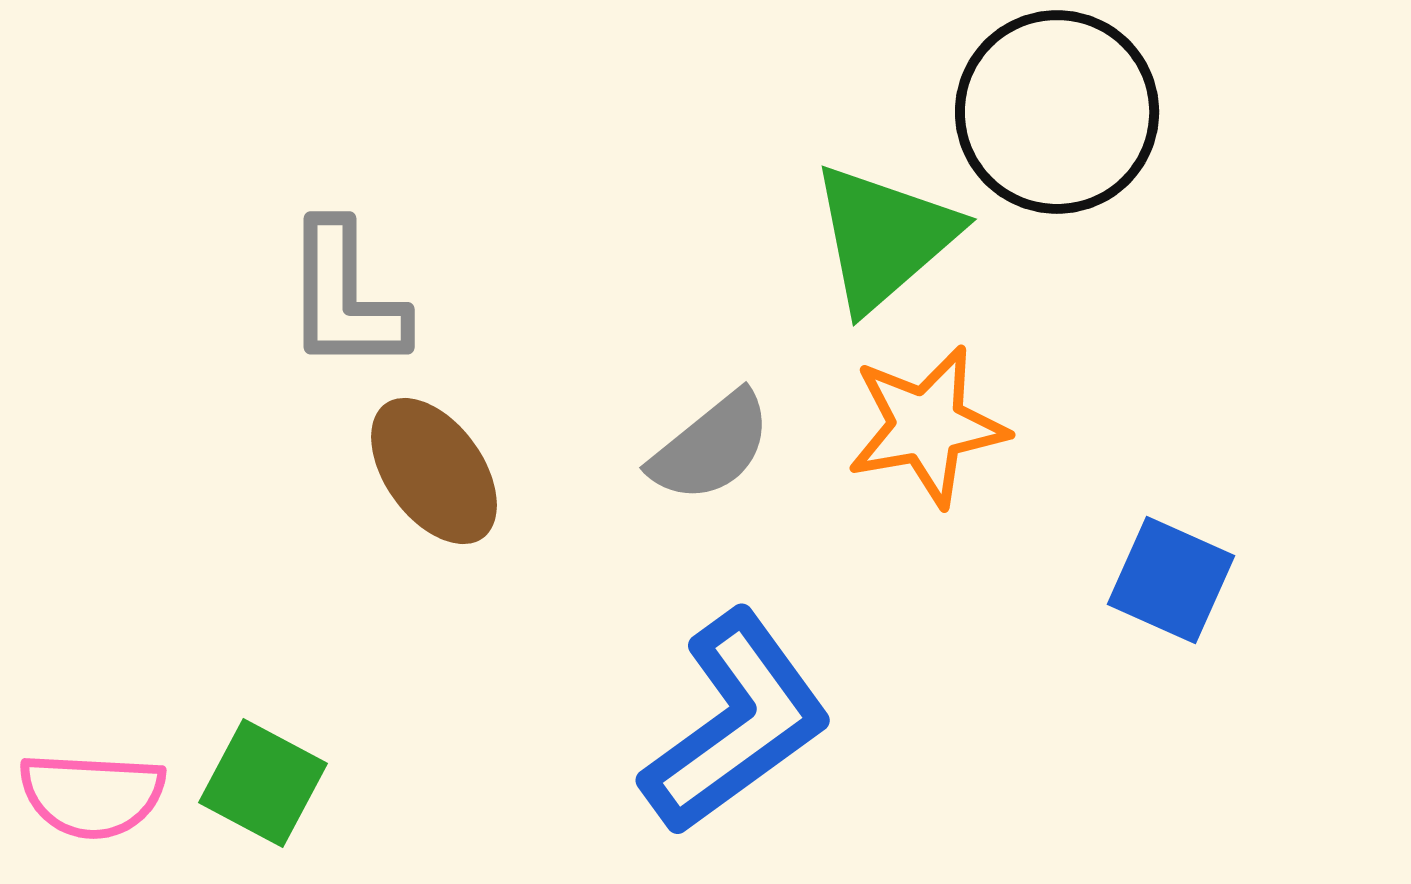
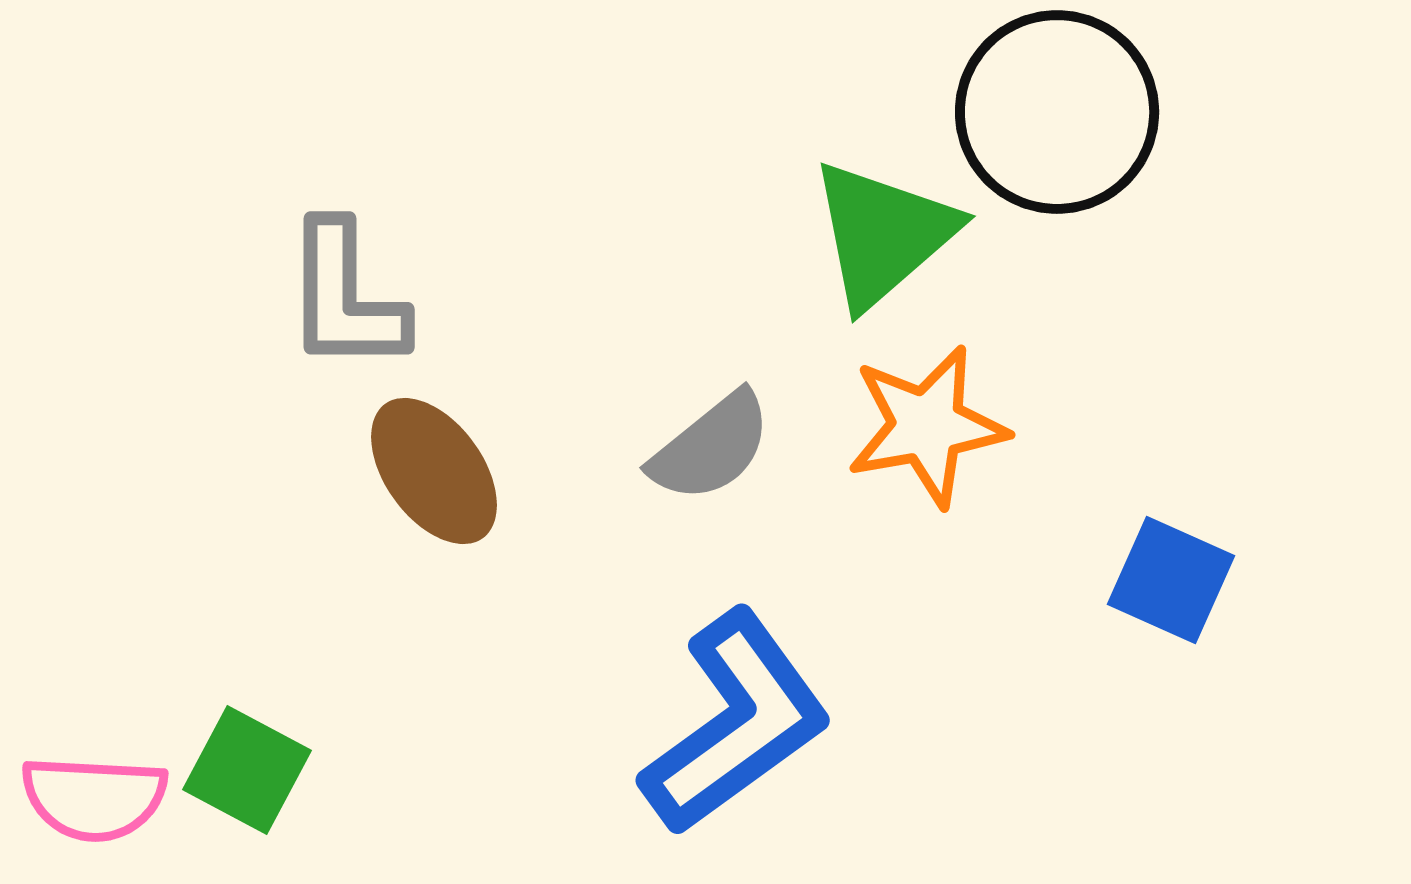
green triangle: moved 1 px left, 3 px up
green square: moved 16 px left, 13 px up
pink semicircle: moved 2 px right, 3 px down
